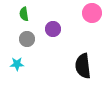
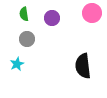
purple circle: moved 1 px left, 11 px up
cyan star: rotated 24 degrees counterclockwise
